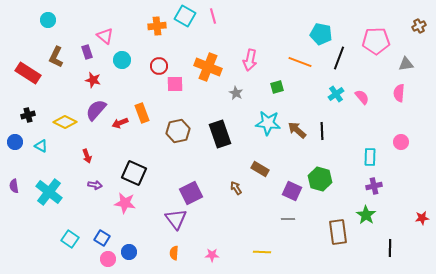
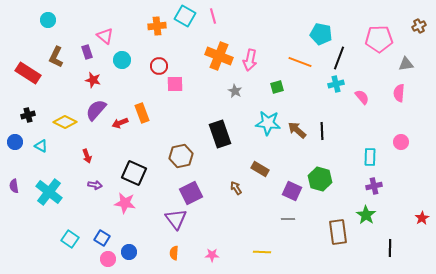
pink pentagon at (376, 41): moved 3 px right, 2 px up
orange cross at (208, 67): moved 11 px right, 11 px up
gray star at (236, 93): moved 1 px left, 2 px up
cyan cross at (336, 94): moved 10 px up; rotated 21 degrees clockwise
brown hexagon at (178, 131): moved 3 px right, 25 px down
red star at (422, 218): rotated 24 degrees counterclockwise
